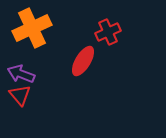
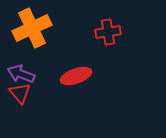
red cross: rotated 15 degrees clockwise
red ellipse: moved 7 px left, 15 px down; rotated 40 degrees clockwise
red triangle: moved 2 px up
